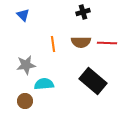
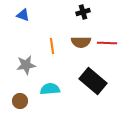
blue triangle: rotated 24 degrees counterclockwise
orange line: moved 1 px left, 2 px down
cyan semicircle: moved 6 px right, 5 px down
brown circle: moved 5 px left
